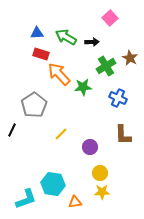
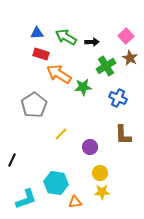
pink square: moved 16 px right, 18 px down
orange arrow: rotated 15 degrees counterclockwise
black line: moved 30 px down
cyan hexagon: moved 3 px right, 1 px up
